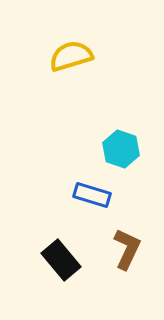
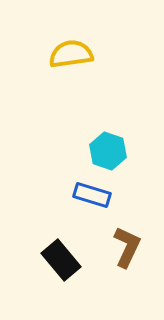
yellow semicircle: moved 2 px up; rotated 9 degrees clockwise
cyan hexagon: moved 13 px left, 2 px down
brown L-shape: moved 2 px up
